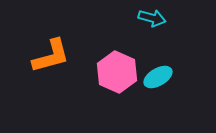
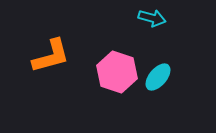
pink hexagon: rotated 6 degrees counterclockwise
cyan ellipse: rotated 20 degrees counterclockwise
